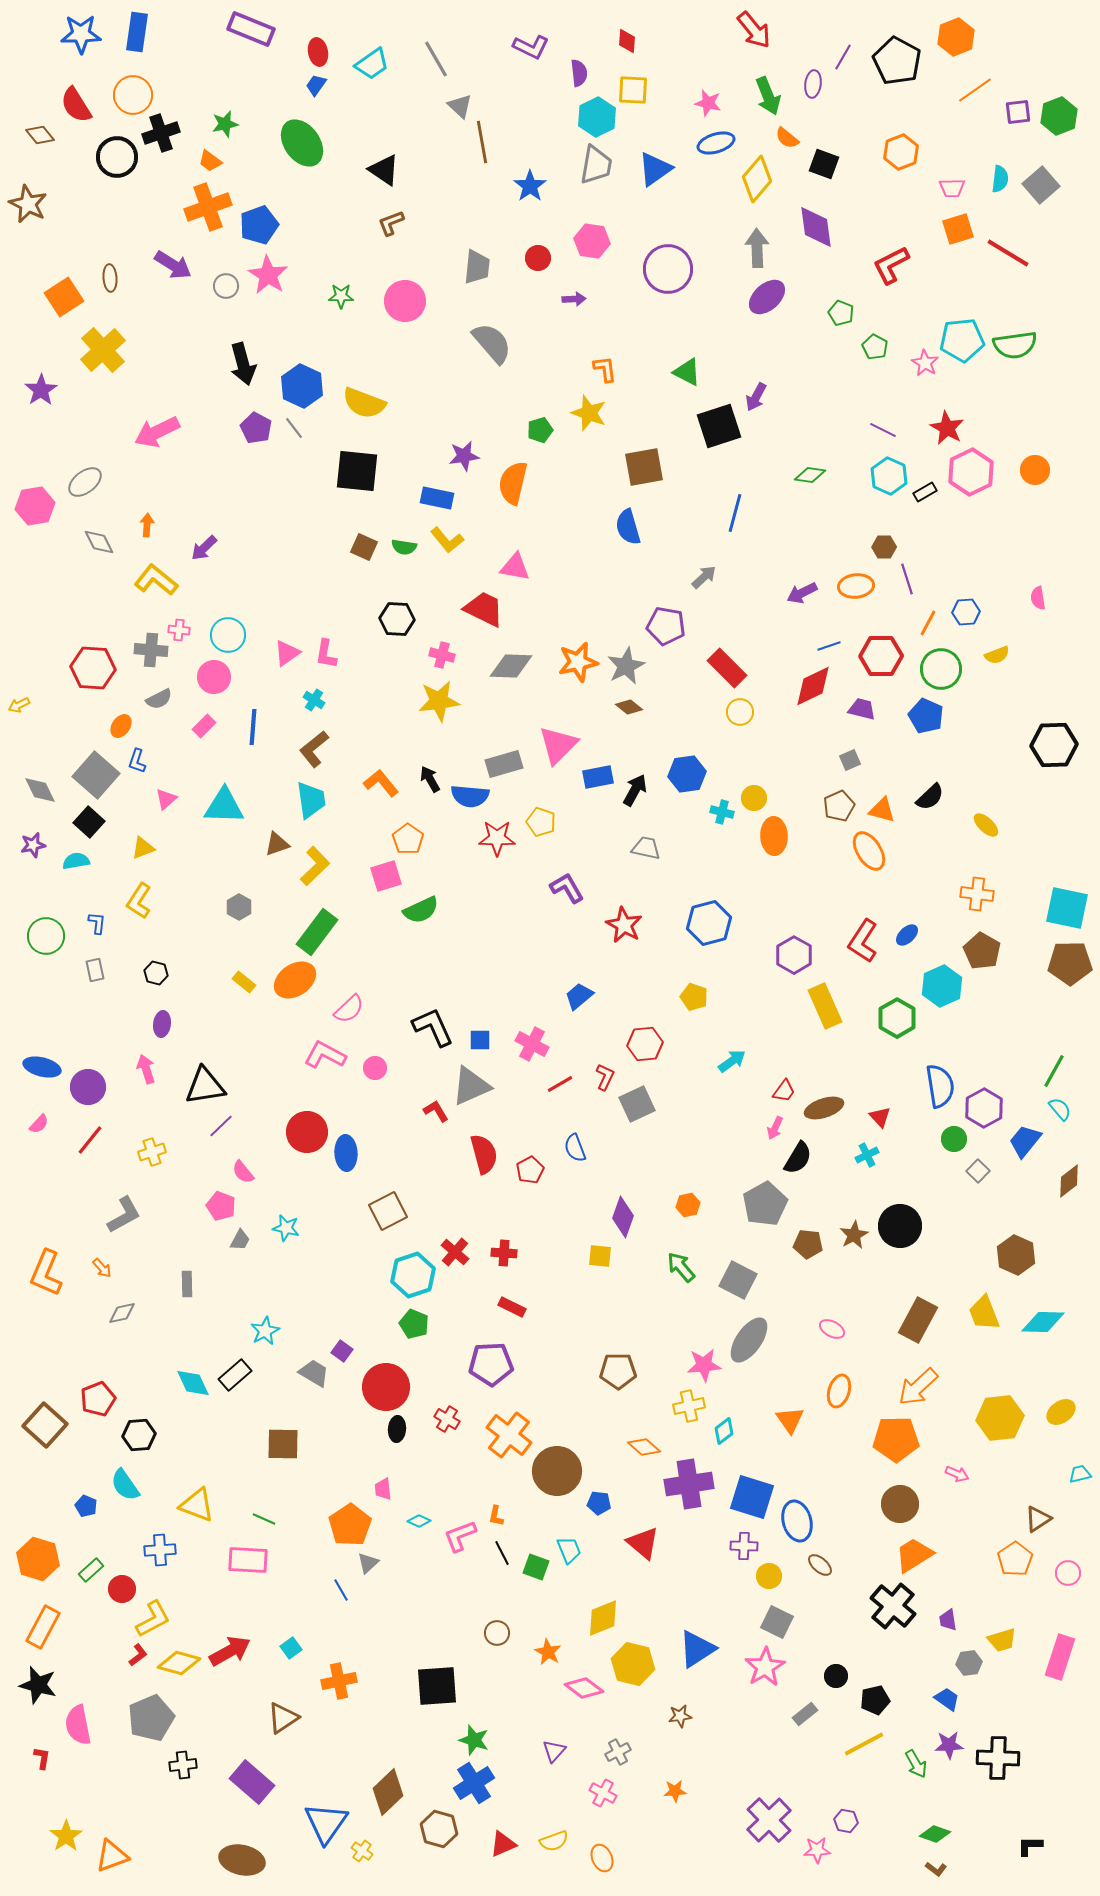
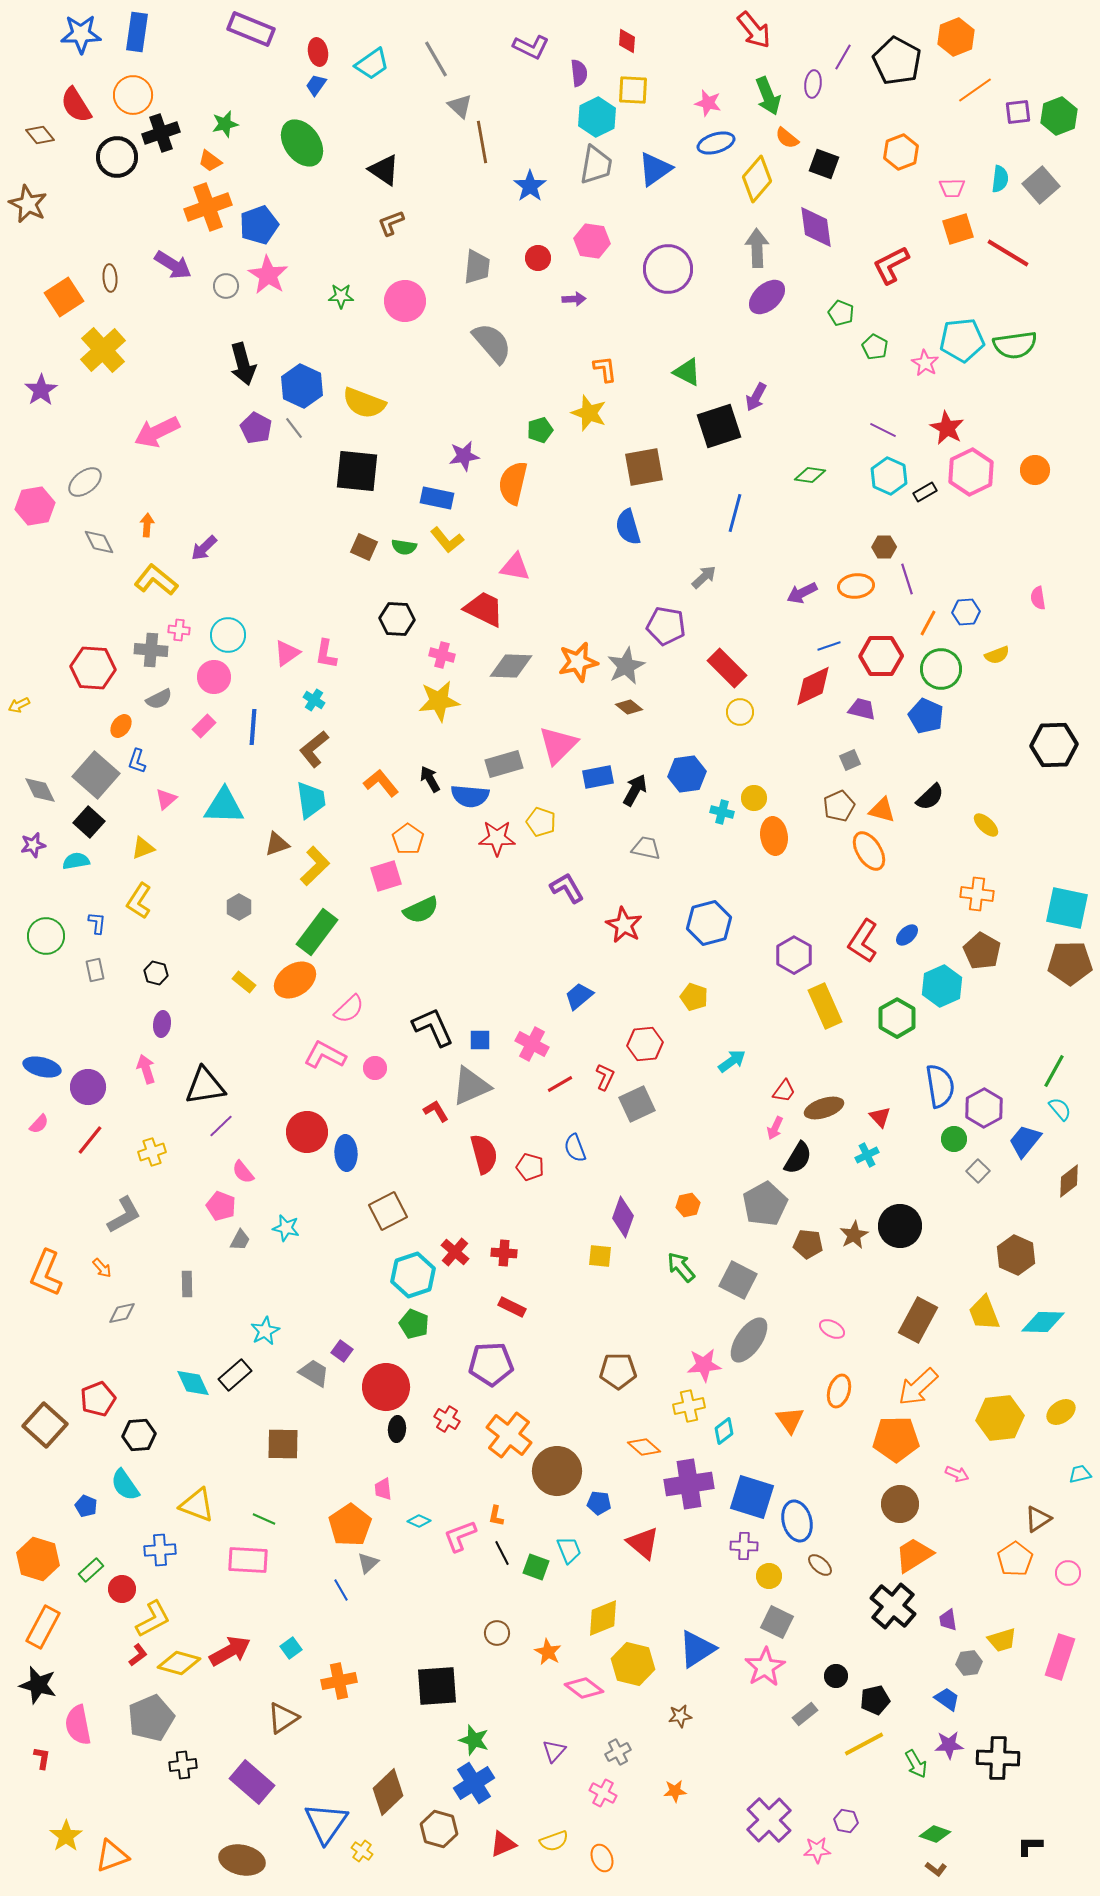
orange ellipse at (774, 836): rotated 6 degrees counterclockwise
red pentagon at (530, 1170): moved 3 px up; rotated 28 degrees counterclockwise
